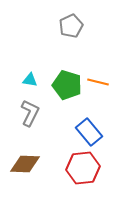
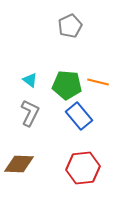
gray pentagon: moved 1 px left
cyan triangle: rotated 28 degrees clockwise
green pentagon: rotated 12 degrees counterclockwise
blue rectangle: moved 10 px left, 16 px up
brown diamond: moved 6 px left
